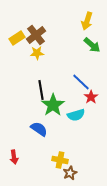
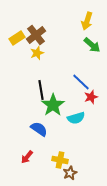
yellow star: rotated 16 degrees counterclockwise
red star: rotated 16 degrees clockwise
cyan semicircle: moved 3 px down
red arrow: moved 13 px right; rotated 48 degrees clockwise
